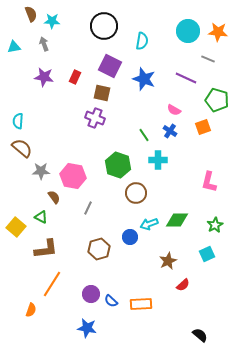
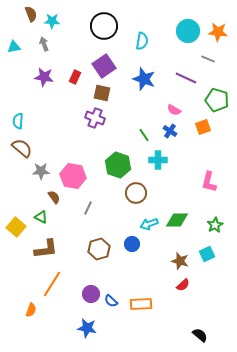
purple square at (110, 66): moved 6 px left; rotated 30 degrees clockwise
blue circle at (130, 237): moved 2 px right, 7 px down
brown star at (168, 261): moved 12 px right; rotated 30 degrees counterclockwise
